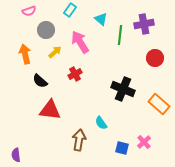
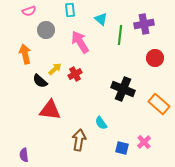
cyan rectangle: rotated 40 degrees counterclockwise
yellow arrow: moved 17 px down
purple semicircle: moved 8 px right
